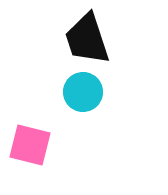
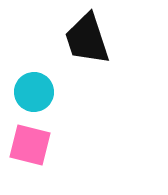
cyan circle: moved 49 px left
